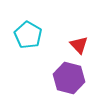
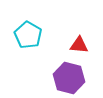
red triangle: rotated 42 degrees counterclockwise
